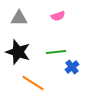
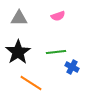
black star: rotated 20 degrees clockwise
blue cross: rotated 24 degrees counterclockwise
orange line: moved 2 px left
